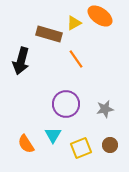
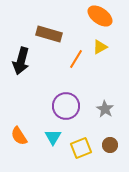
yellow triangle: moved 26 px right, 24 px down
orange line: rotated 66 degrees clockwise
purple circle: moved 2 px down
gray star: rotated 30 degrees counterclockwise
cyan triangle: moved 2 px down
orange semicircle: moved 7 px left, 8 px up
